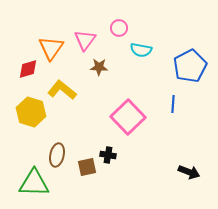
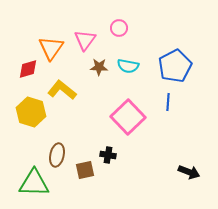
cyan semicircle: moved 13 px left, 16 px down
blue pentagon: moved 15 px left
blue line: moved 5 px left, 2 px up
brown square: moved 2 px left, 3 px down
